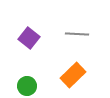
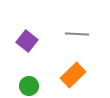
purple square: moved 2 px left, 3 px down
green circle: moved 2 px right
